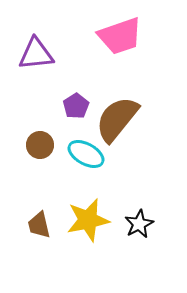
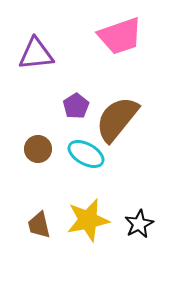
brown circle: moved 2 px left, 4 px down
